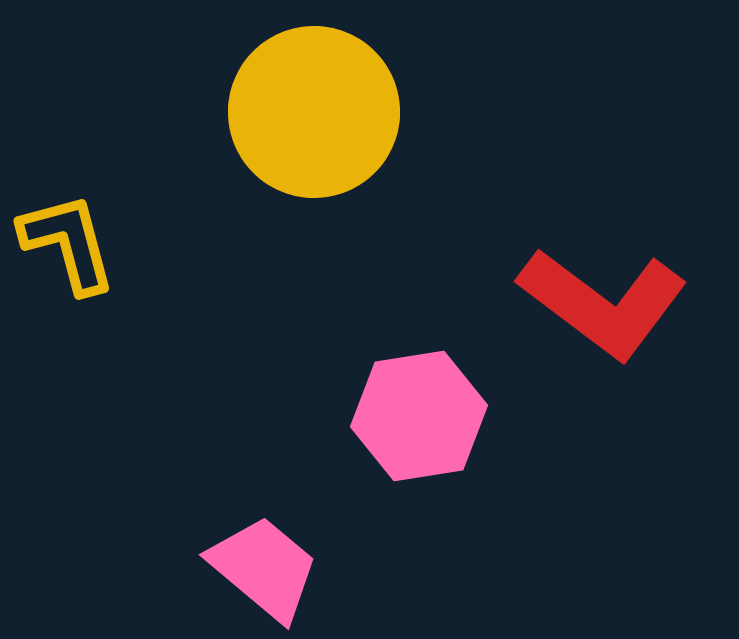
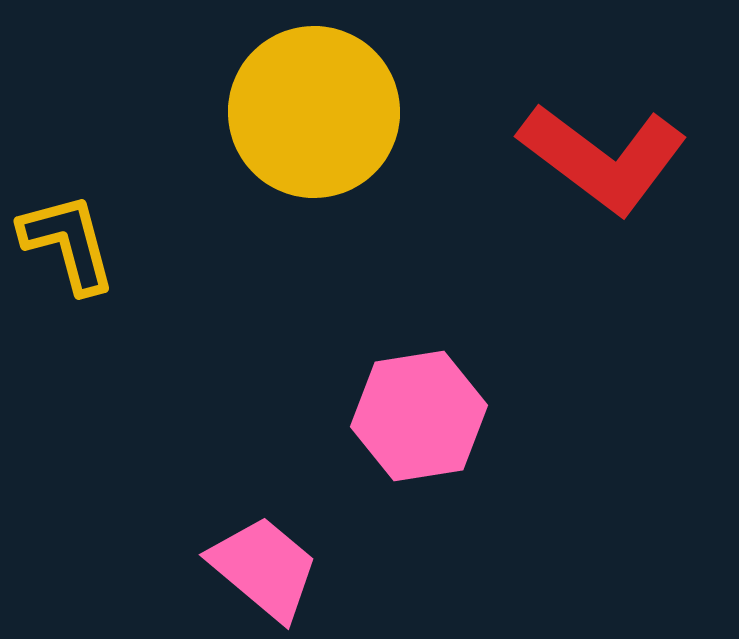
red L-shape: moved 145 px up
